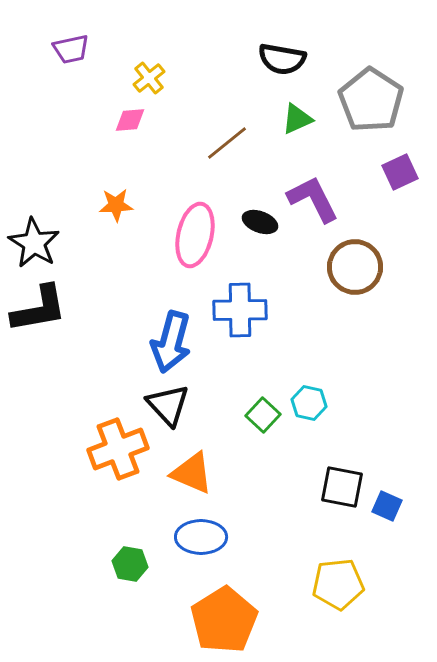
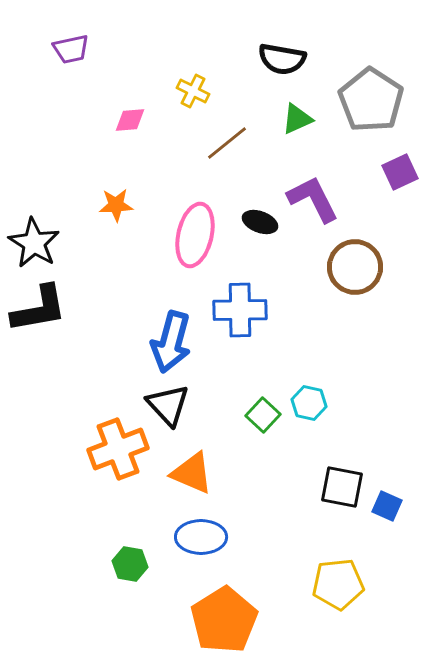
yellow cross: moved 44 px right, 13 px down; rotated 24 degrees counterclockwise
